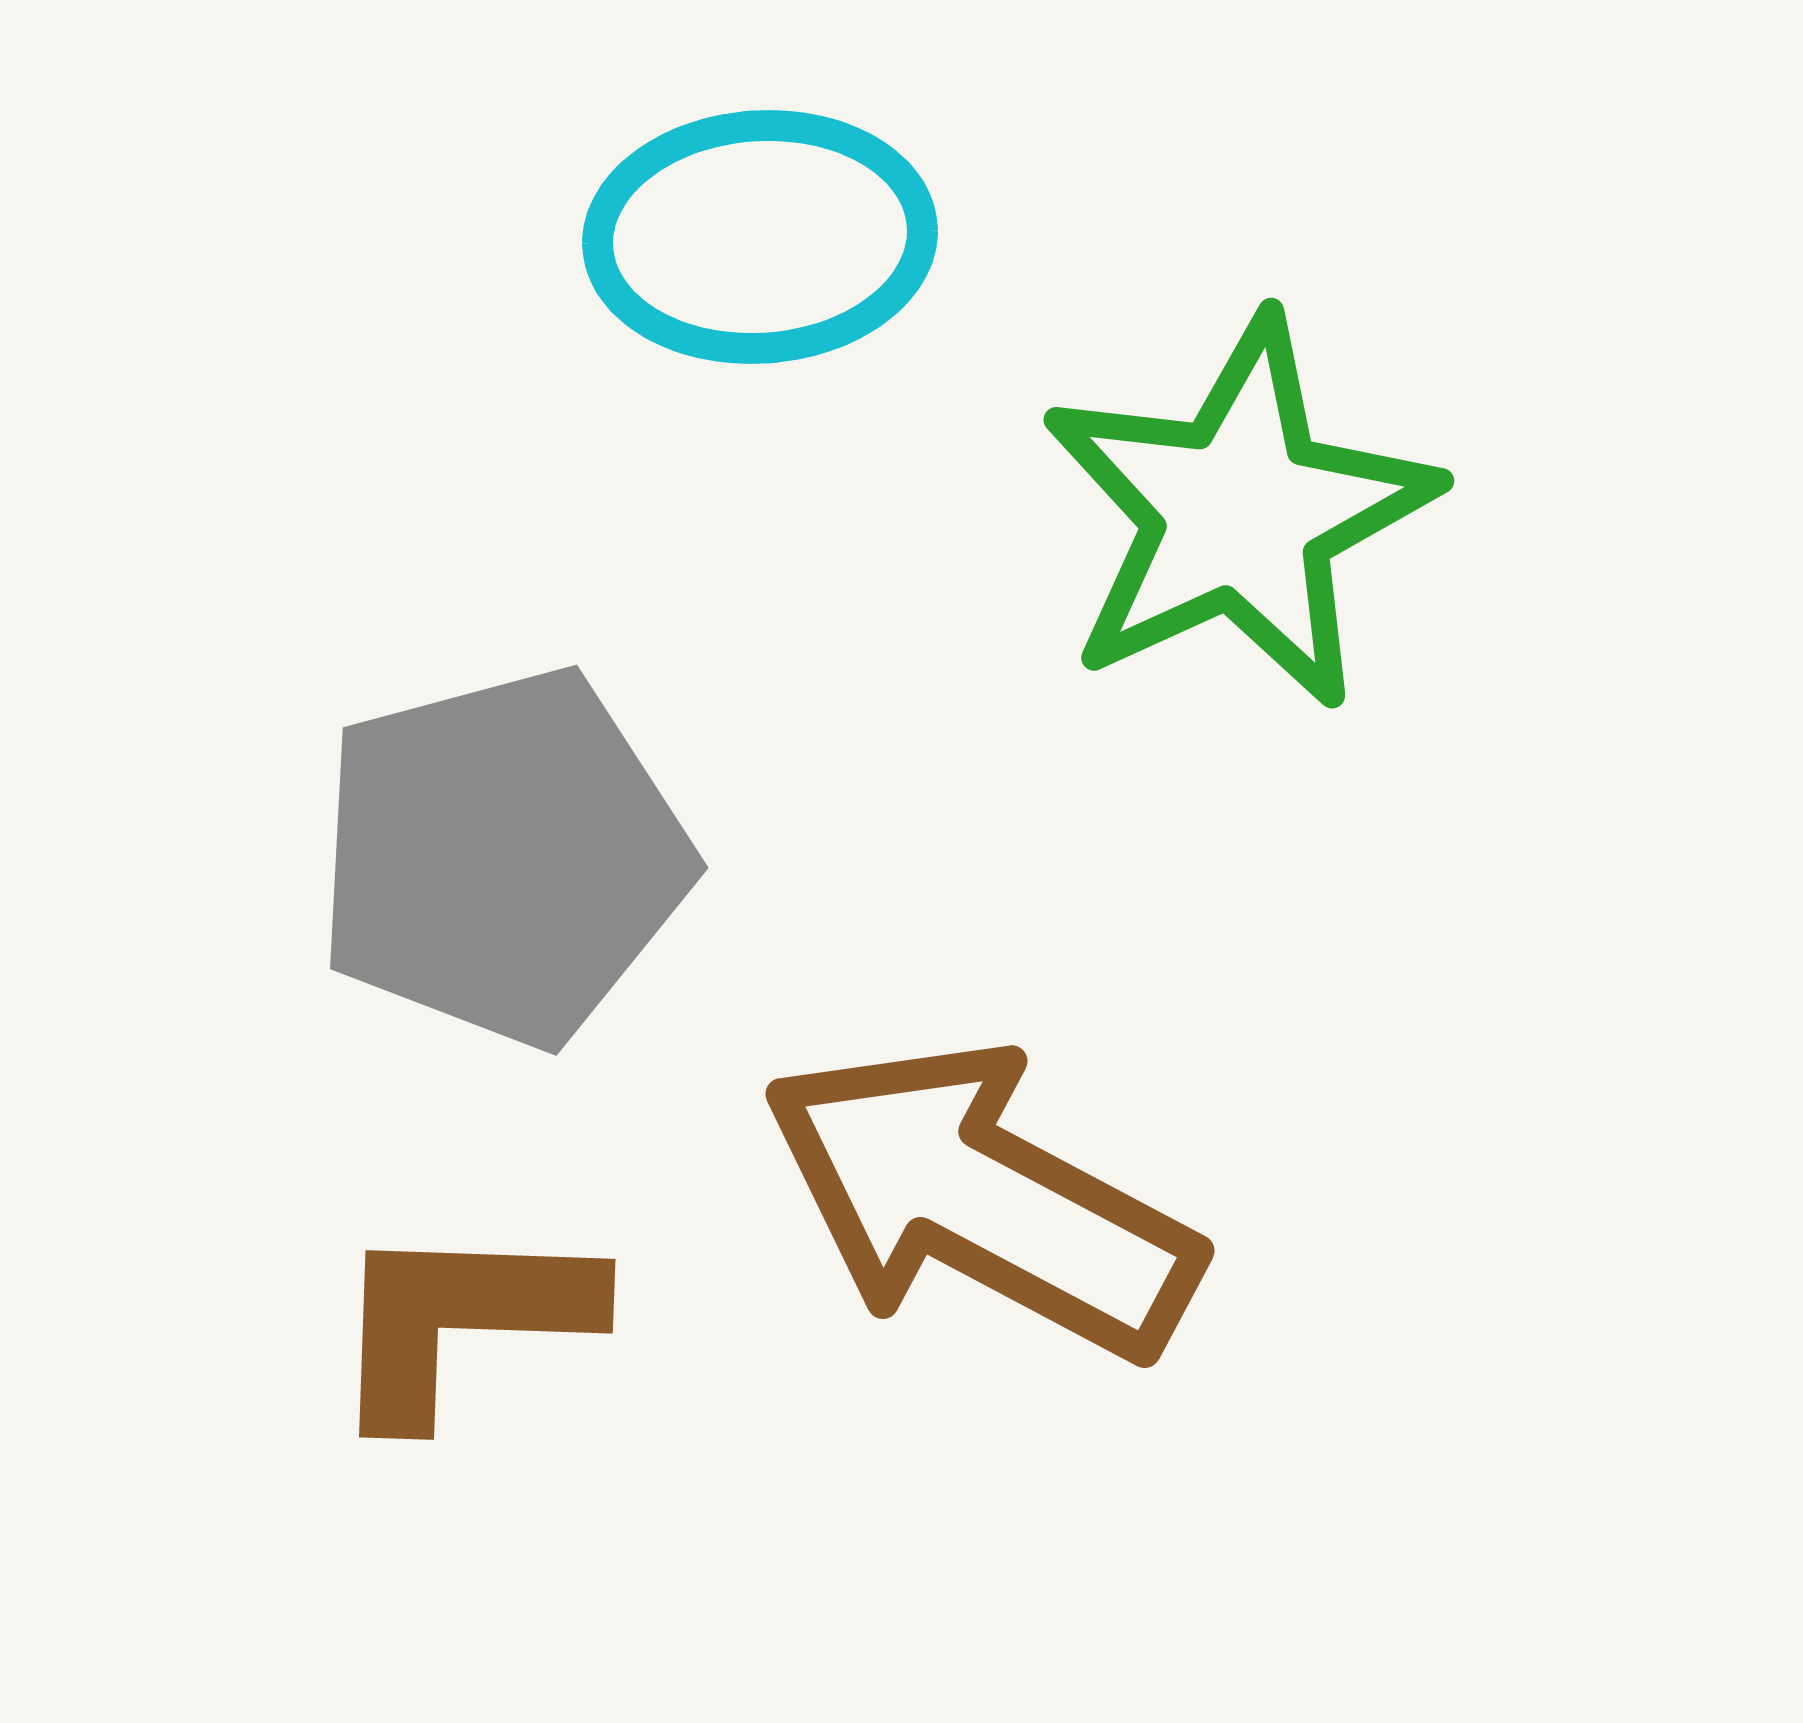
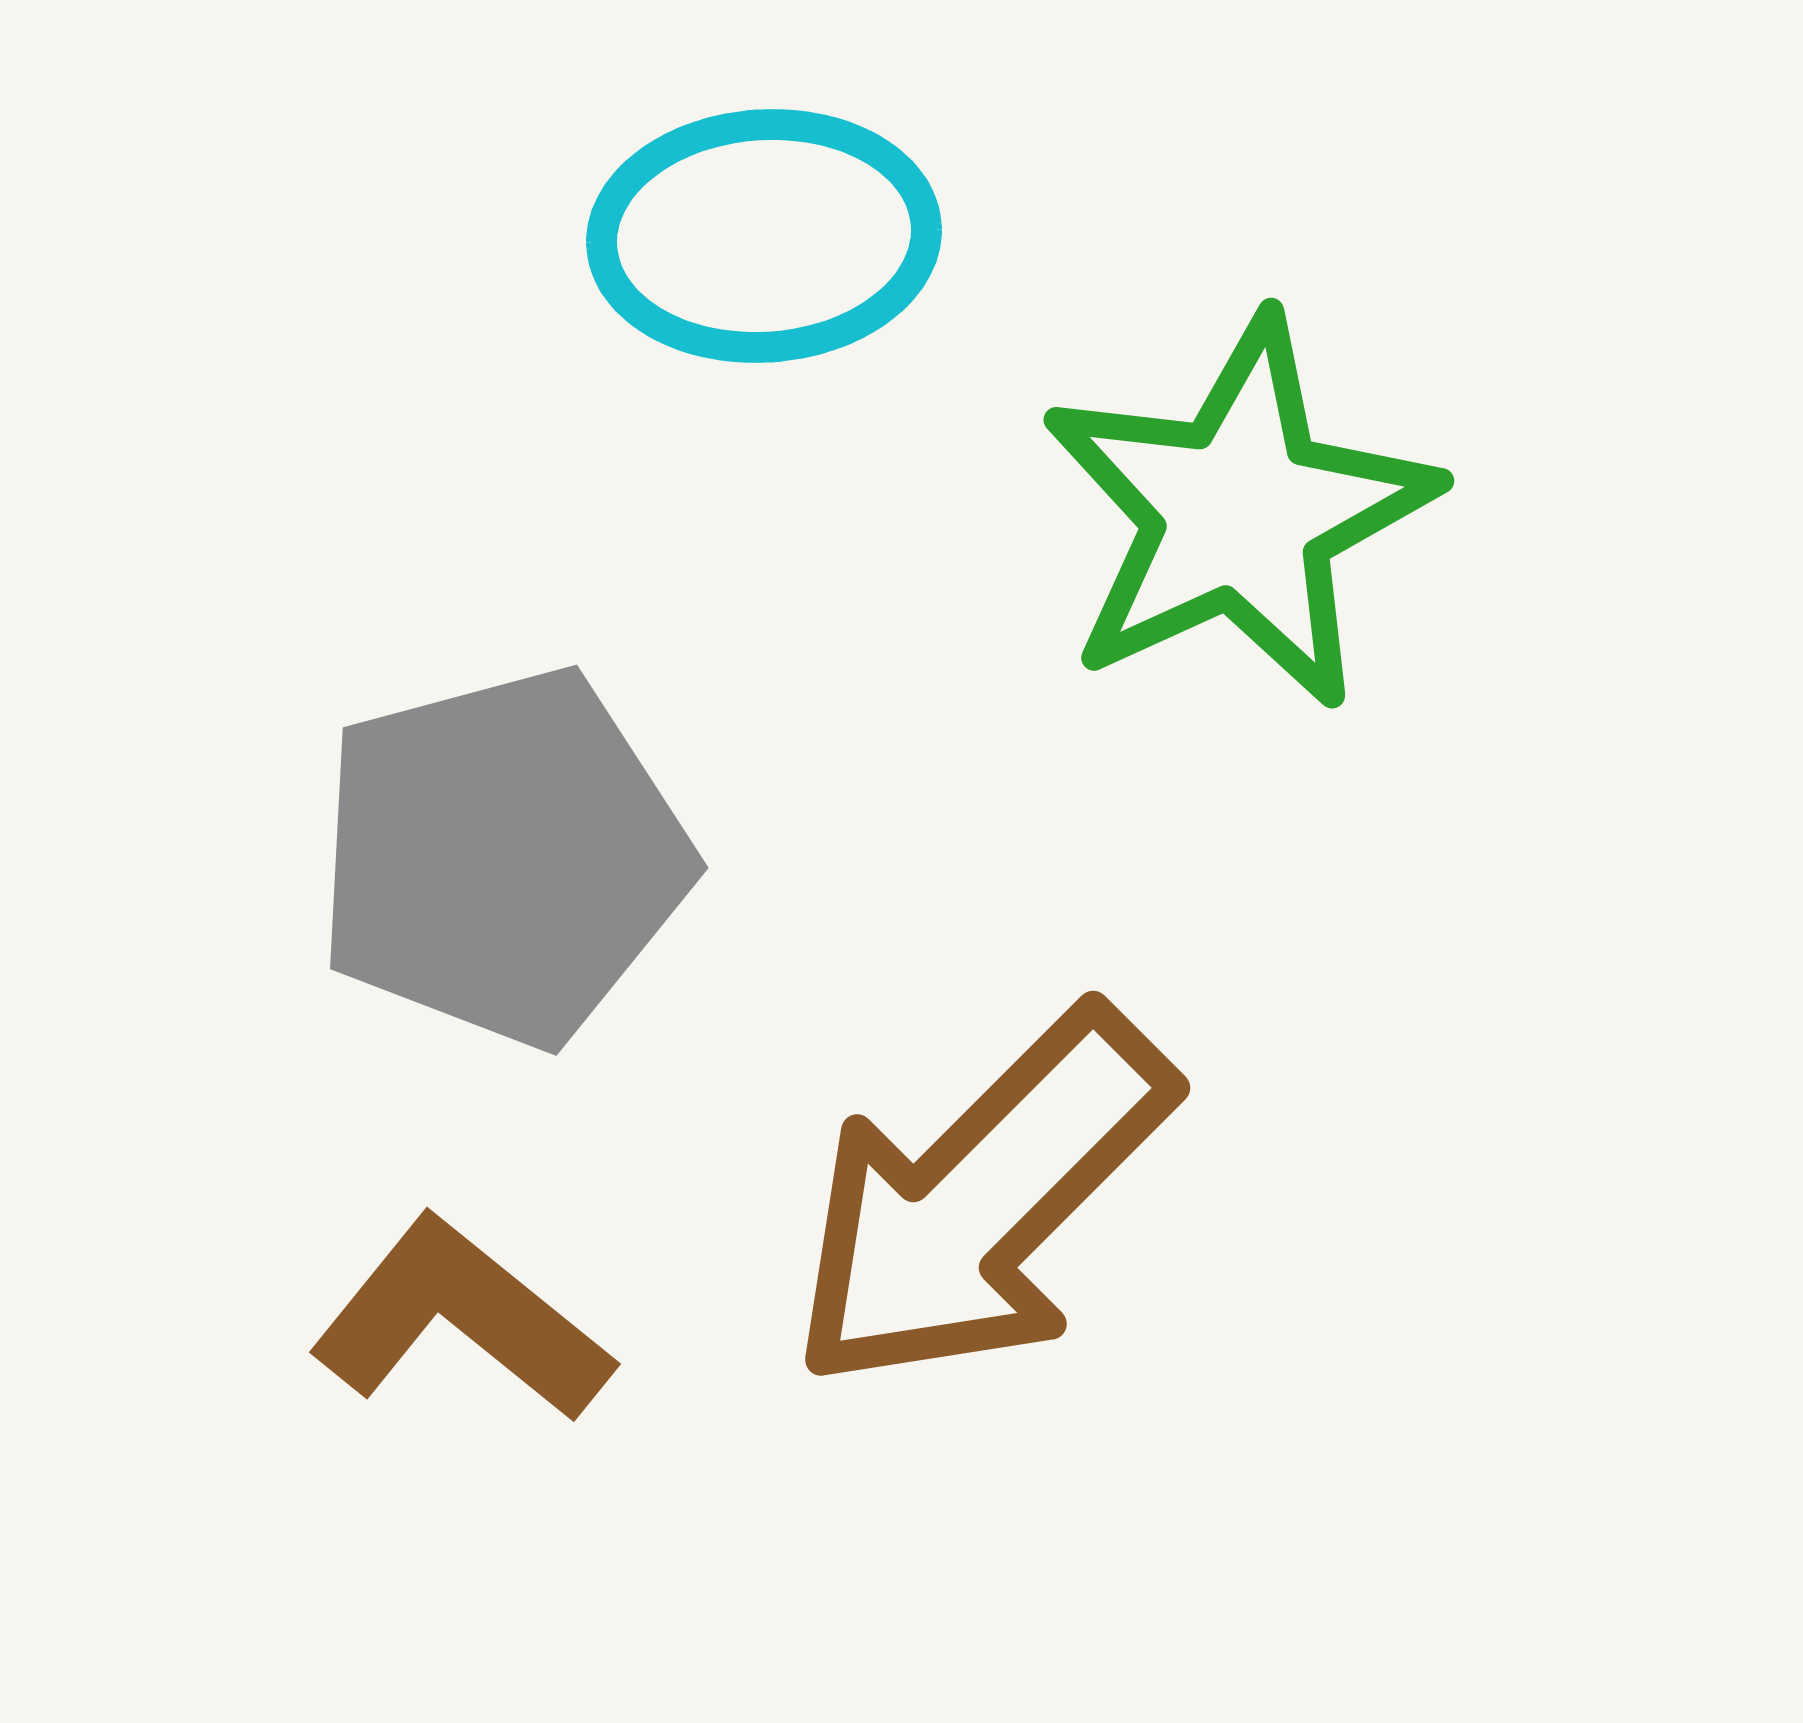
cyan ellipse: moved 4 px right, 1 px up
brown arrow: rotated 73 degrees counterclockwise
brown L-shape: rotated 37 degrees clockwise
